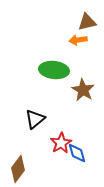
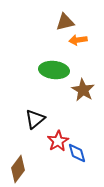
brown triangle: moved 22 px left
red star: moved 3 px left, 2 px up
